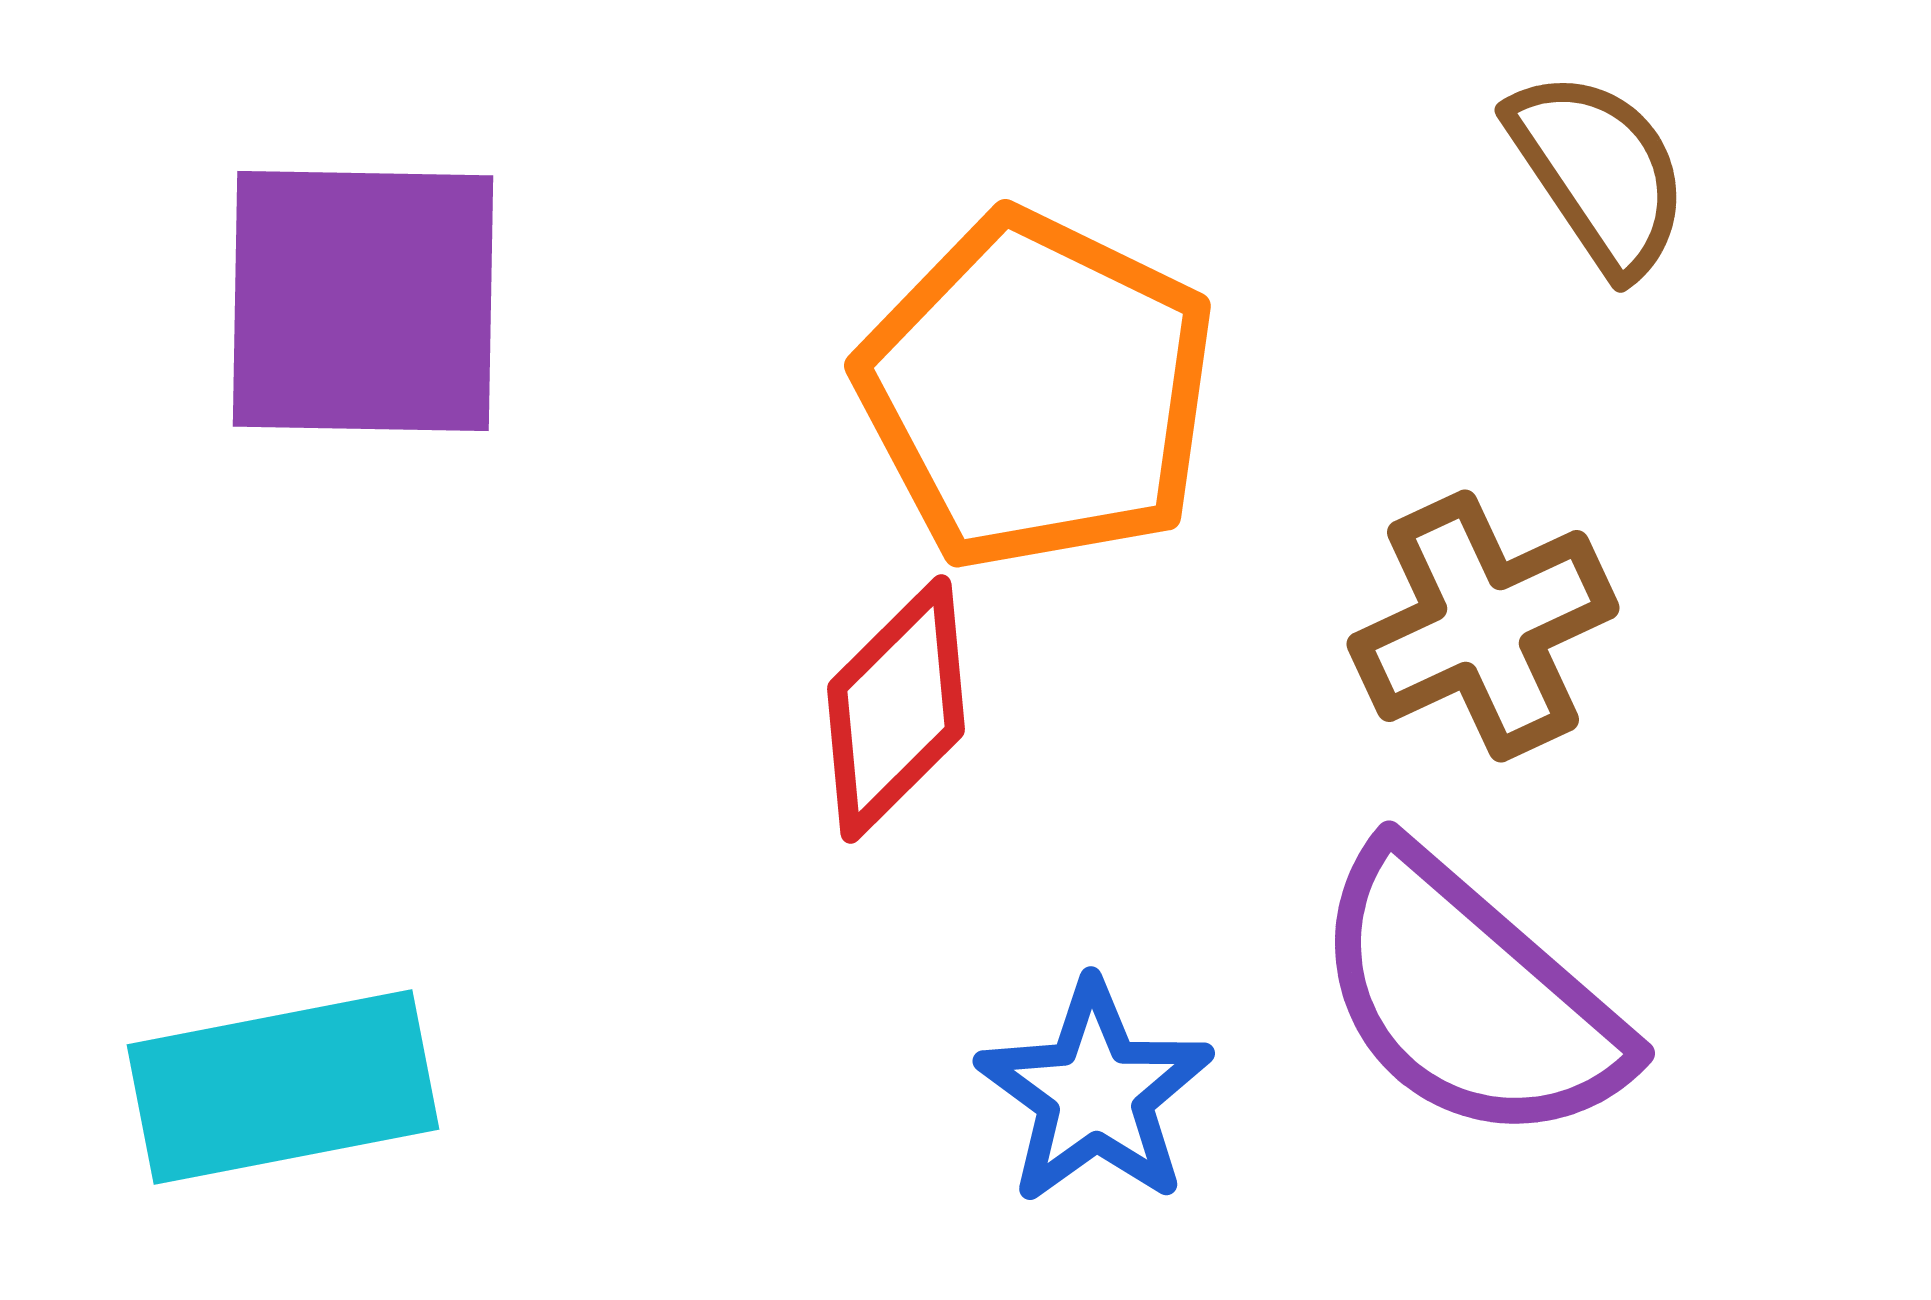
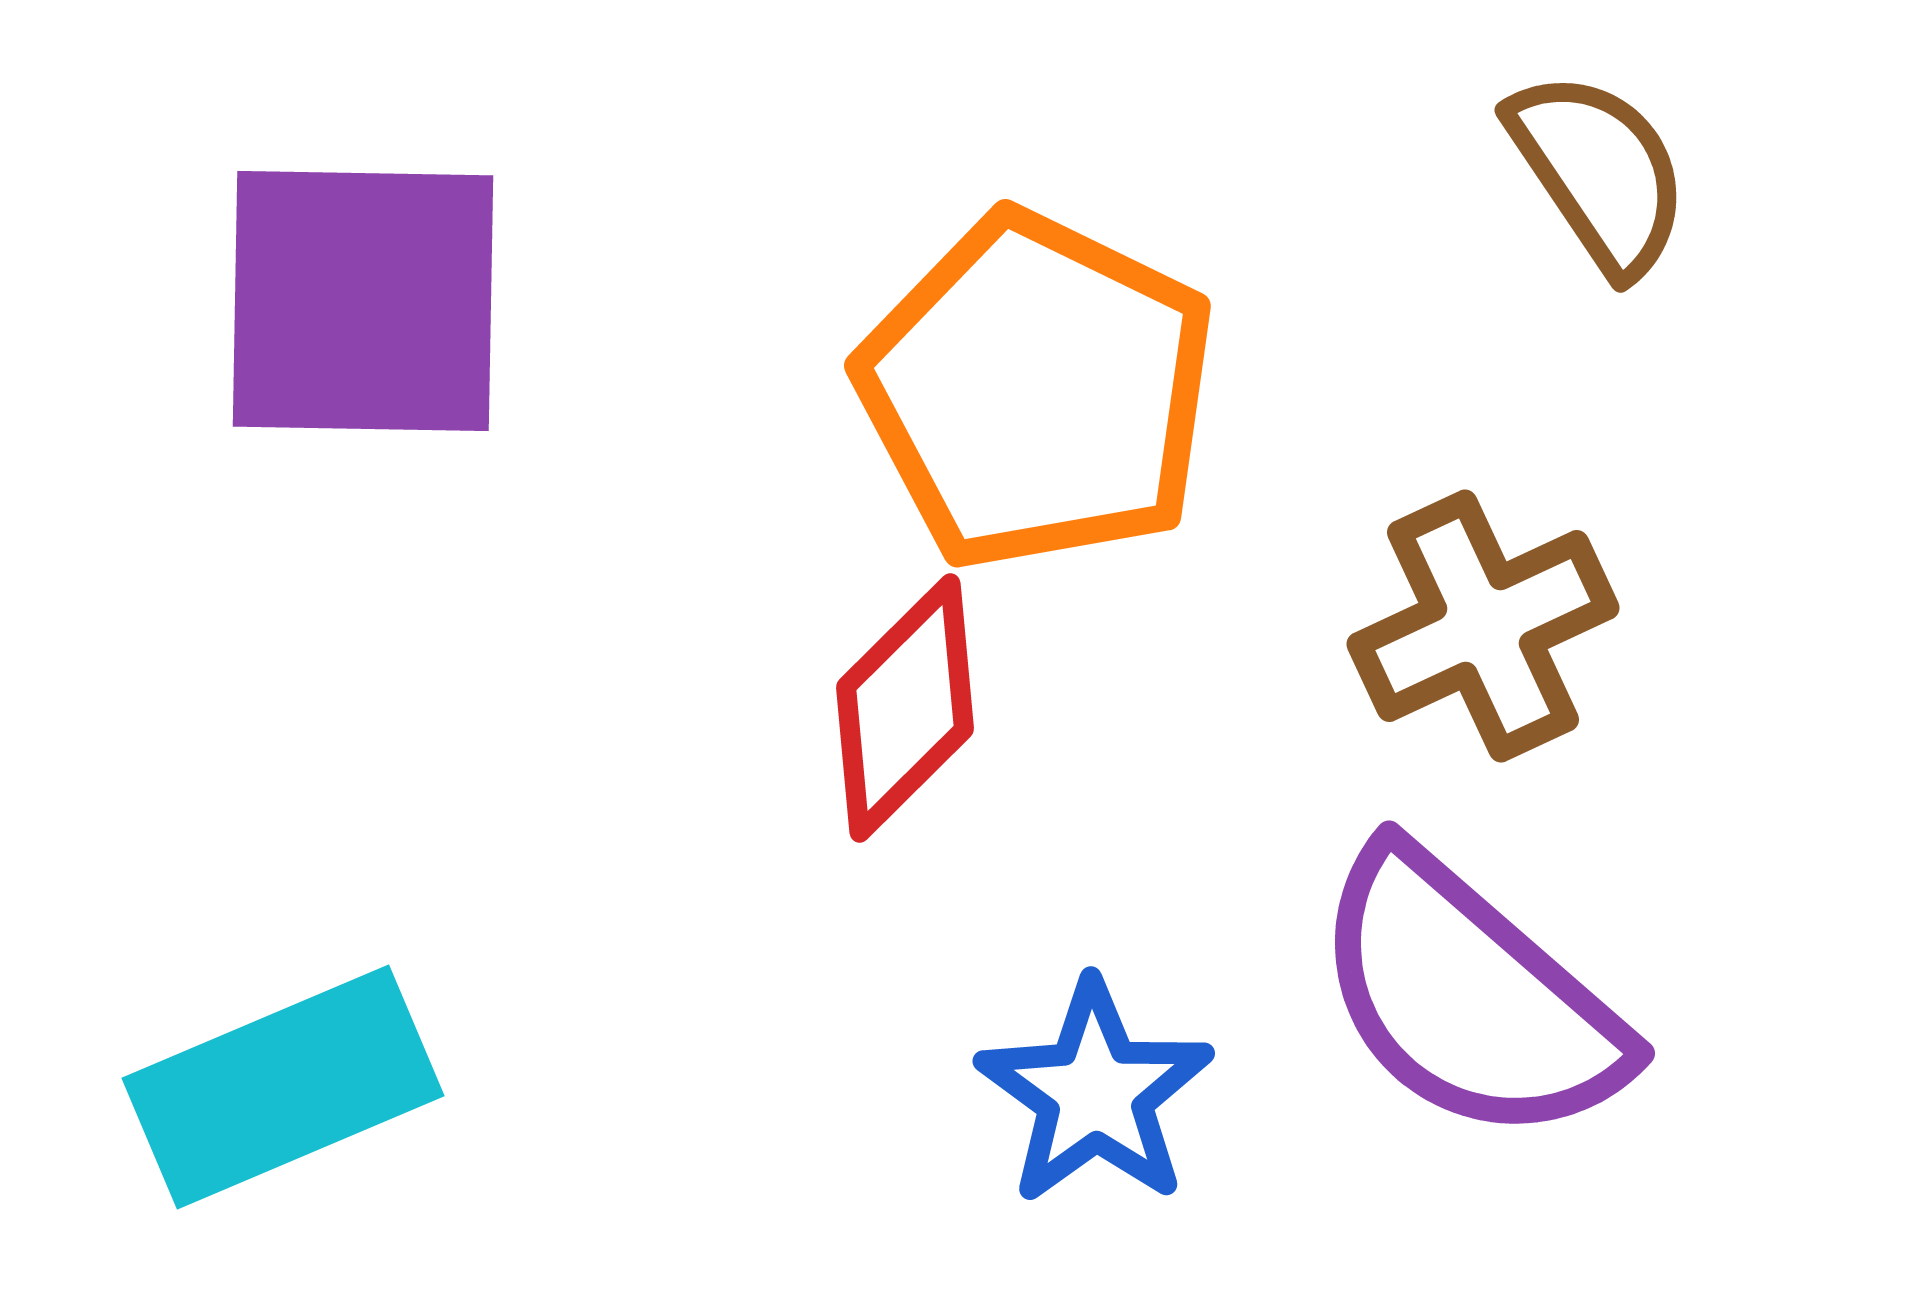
red diamond: moved 9 px right, 1 px up
cyan rectangle: rotated 12 degrees counterclockwise
